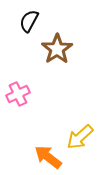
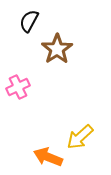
pink cross: moved 7 px up
orange arrow: rotated 16 degrees counterclockwise
